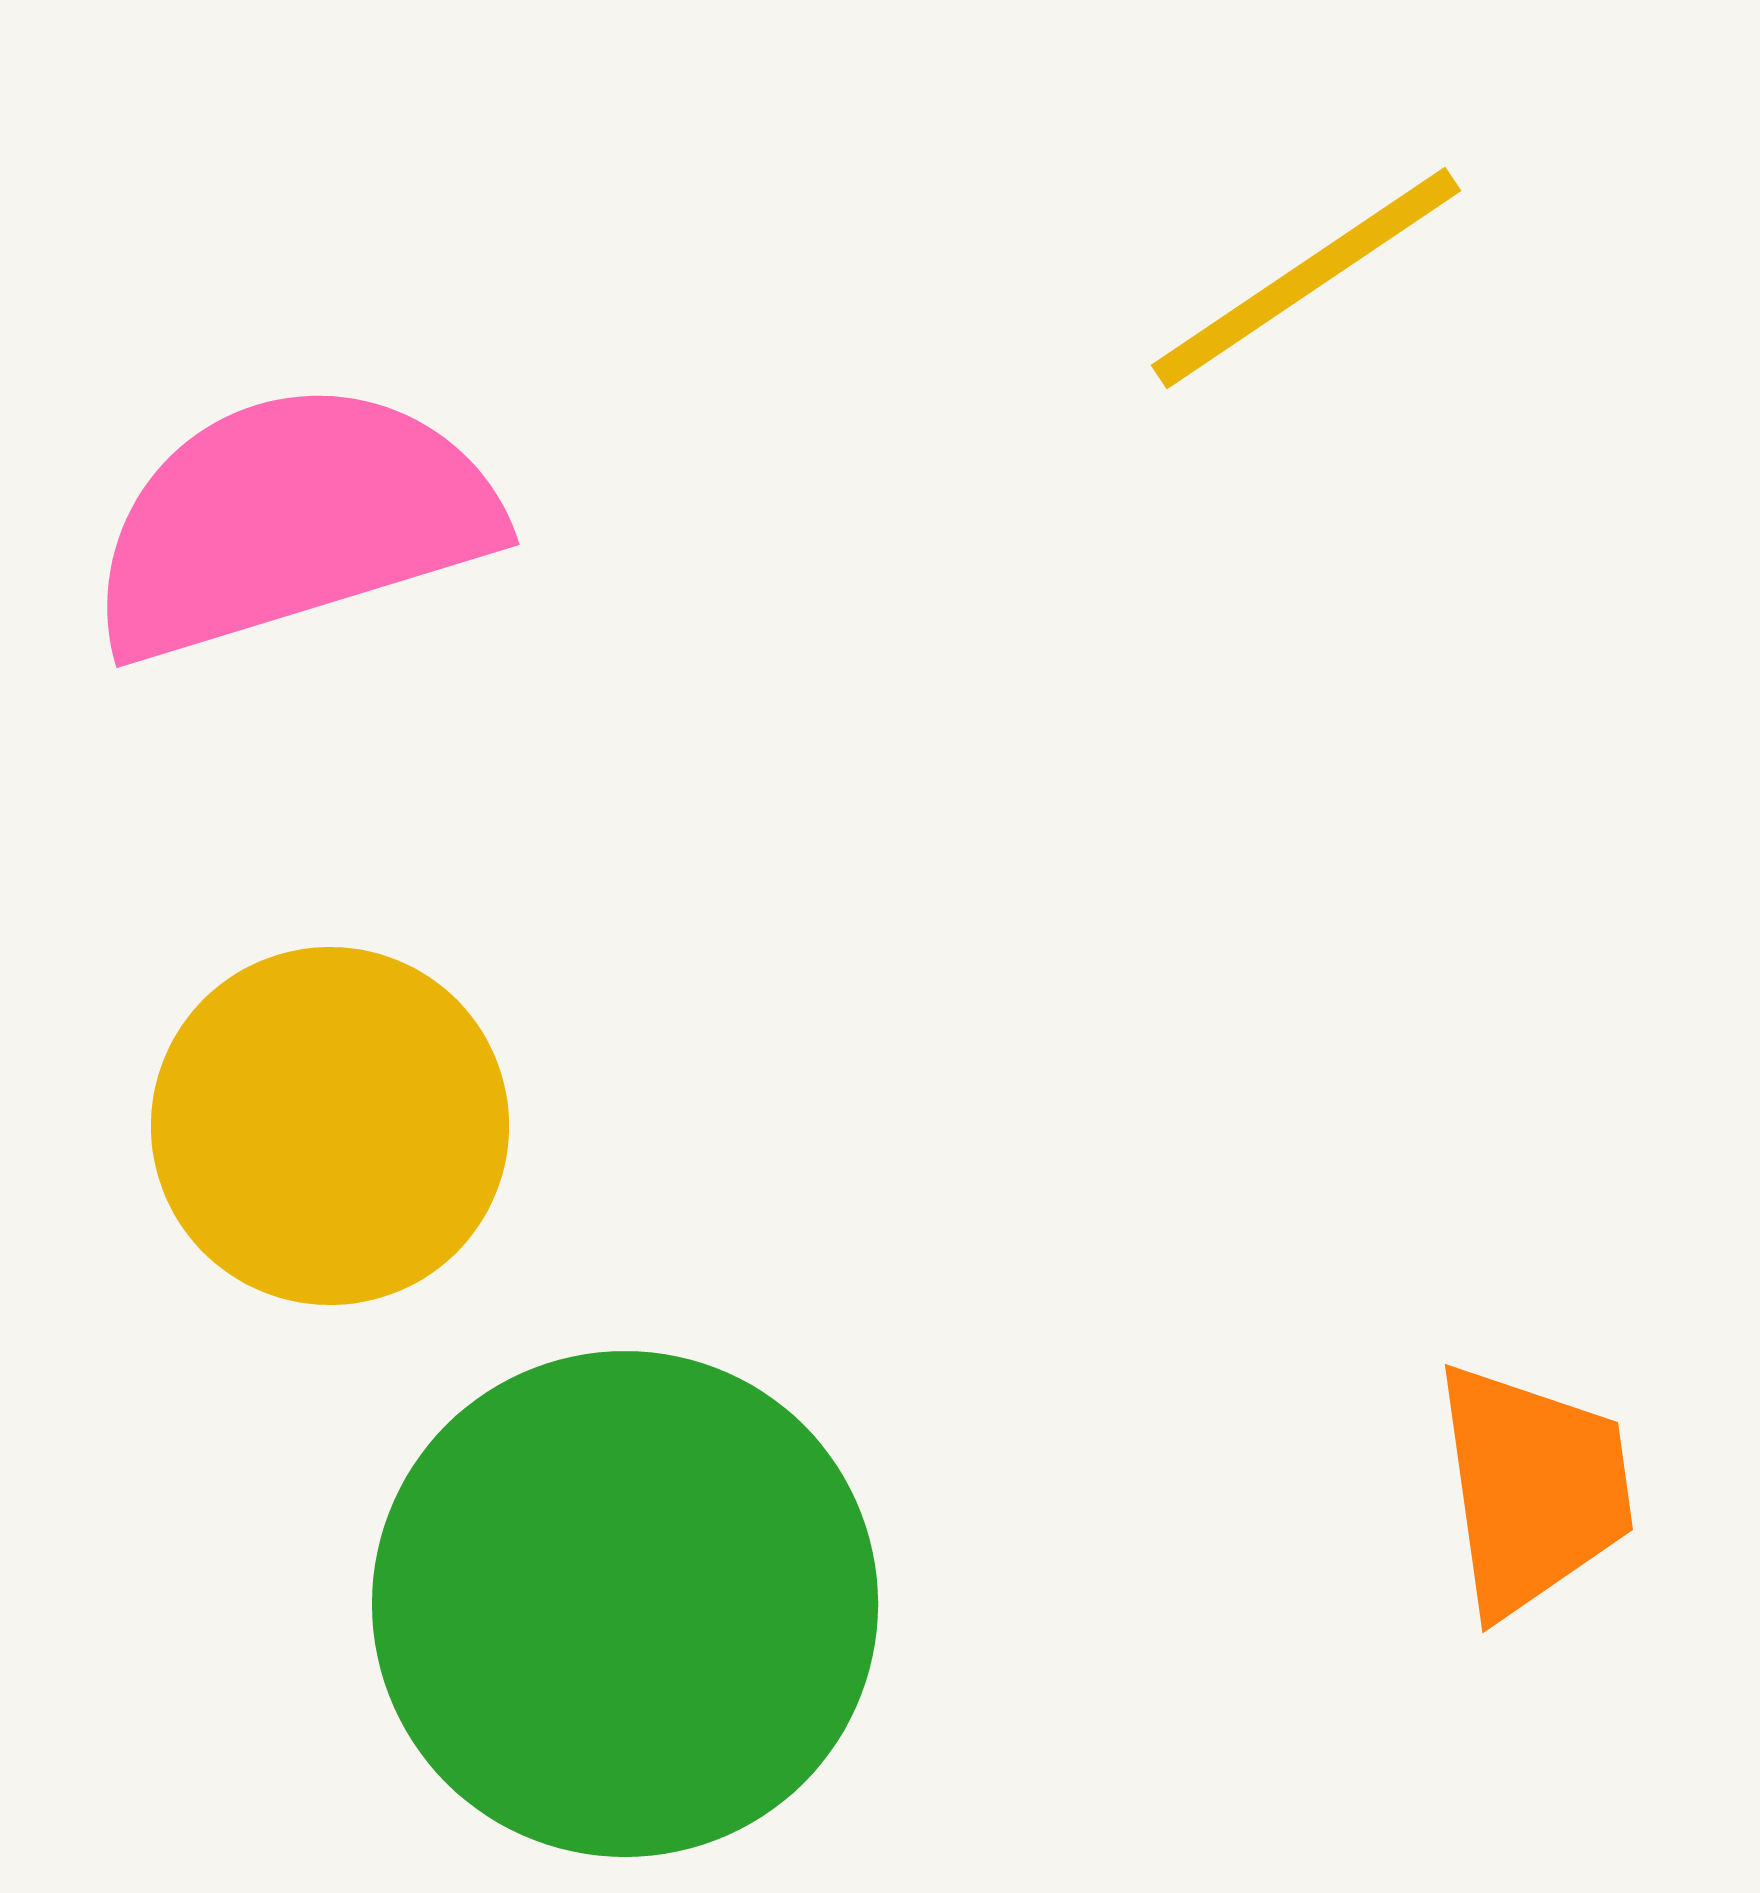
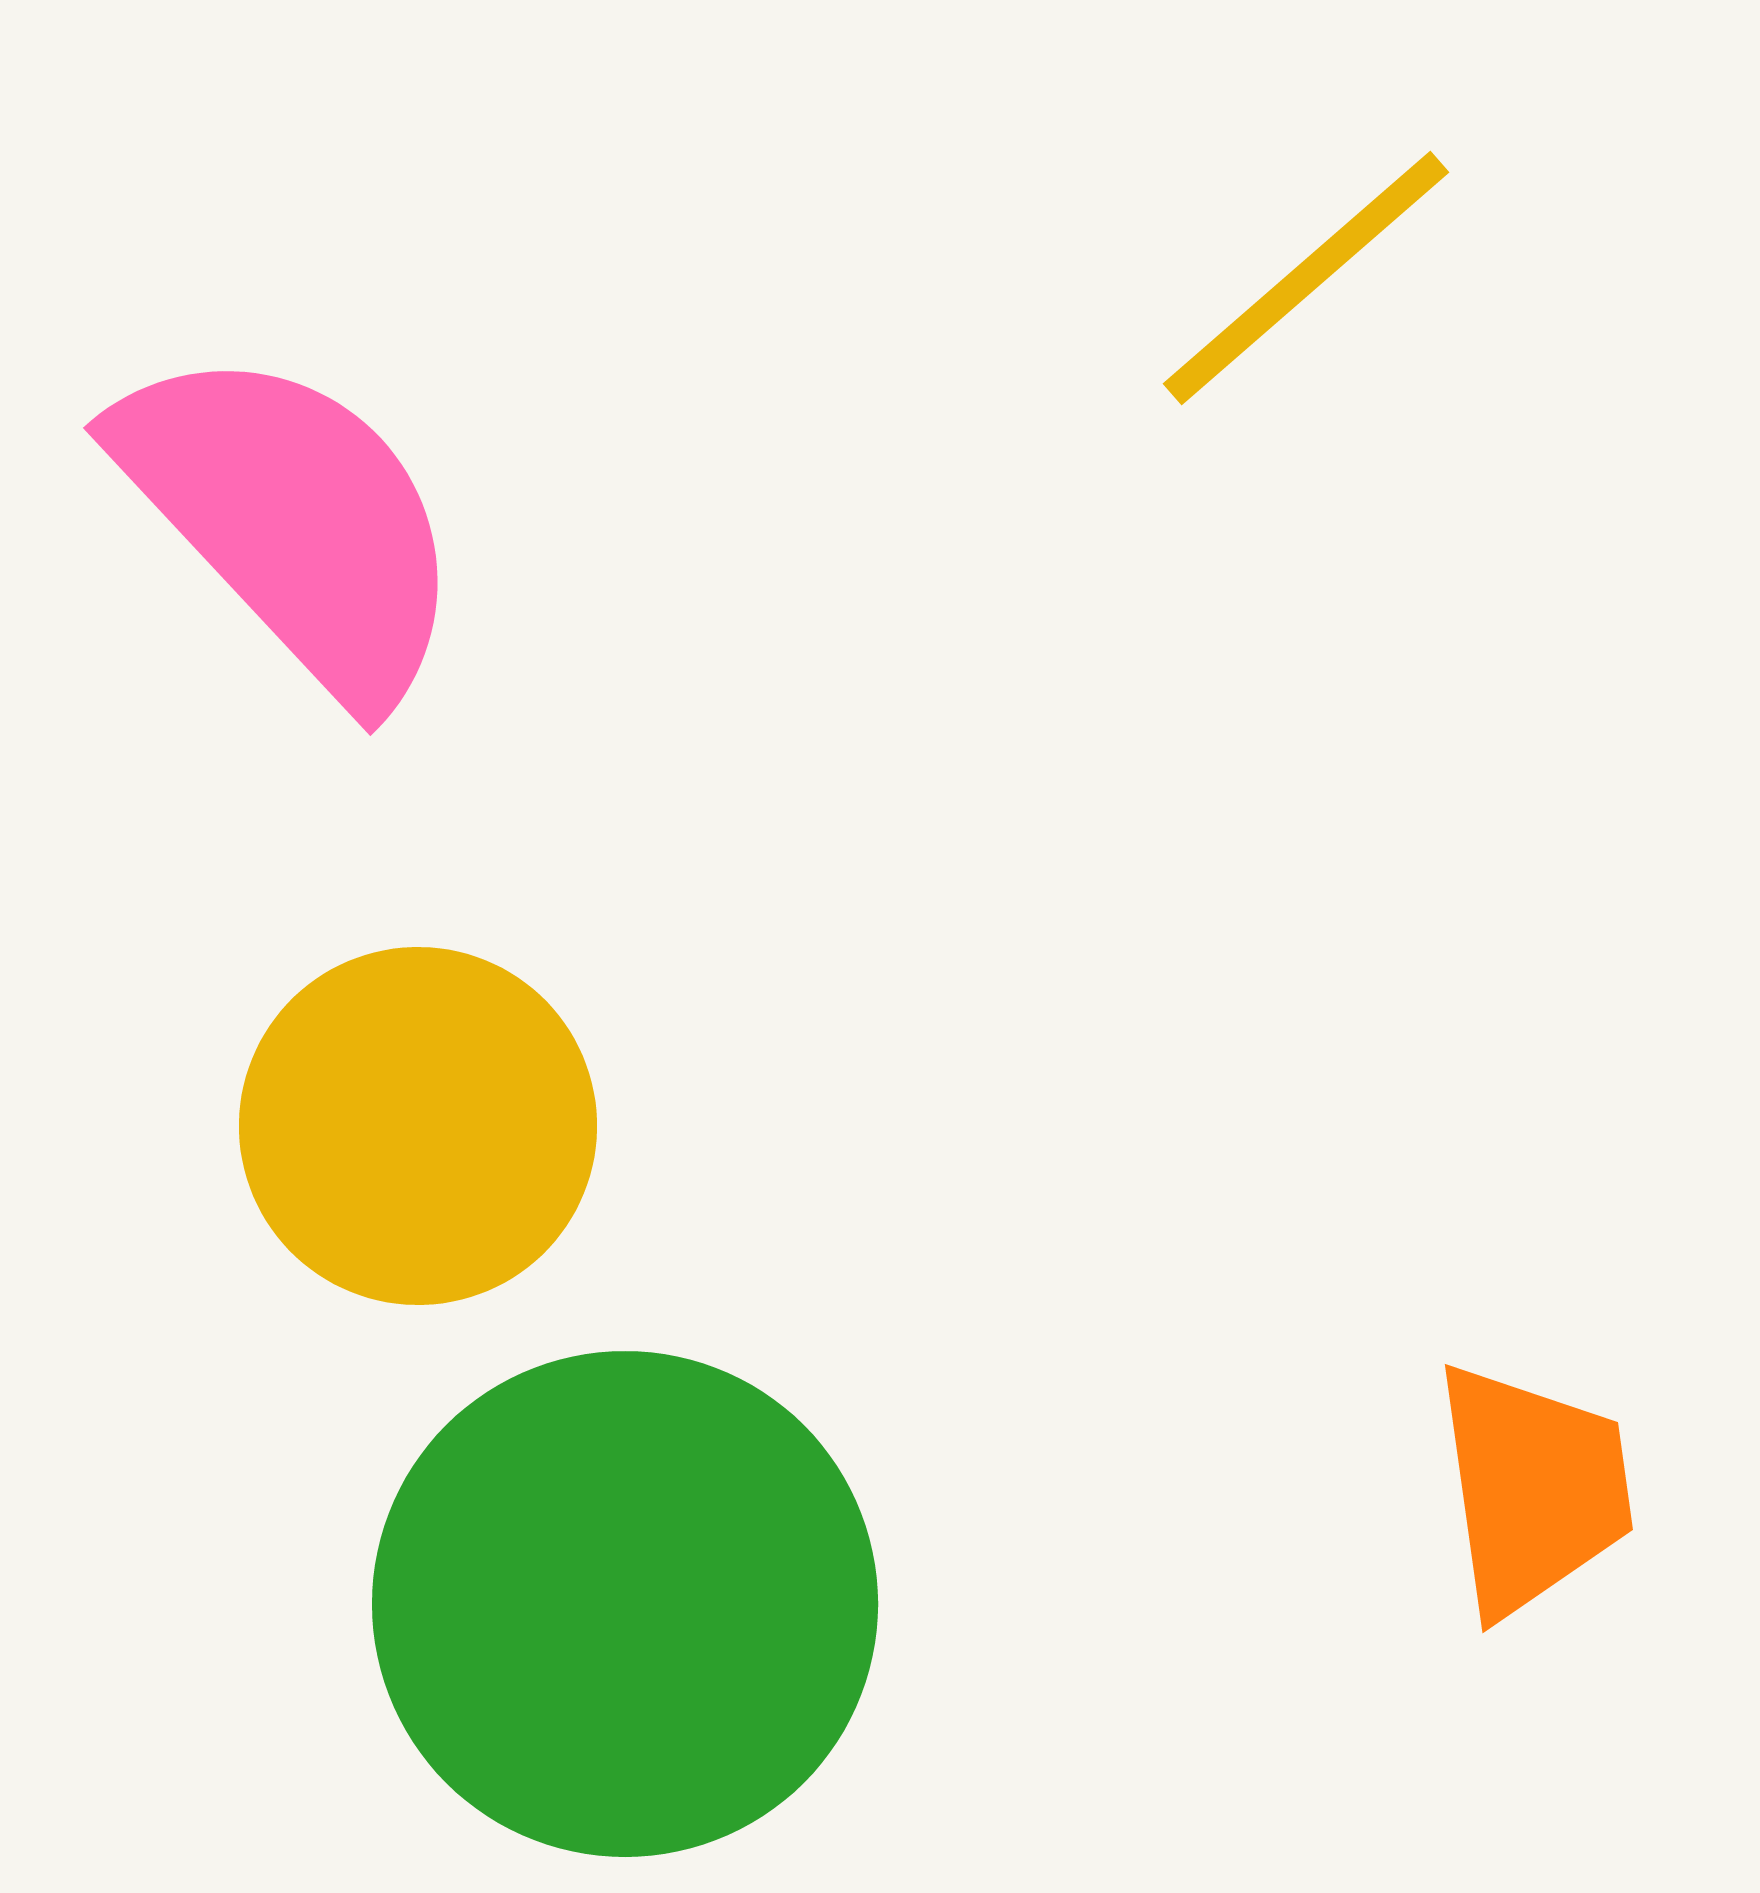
yellow line: rotated 7 degrees counterclockwise
pink semicircle: rotated 64 degrees clockwise
yellow circle: moved 88 px right
